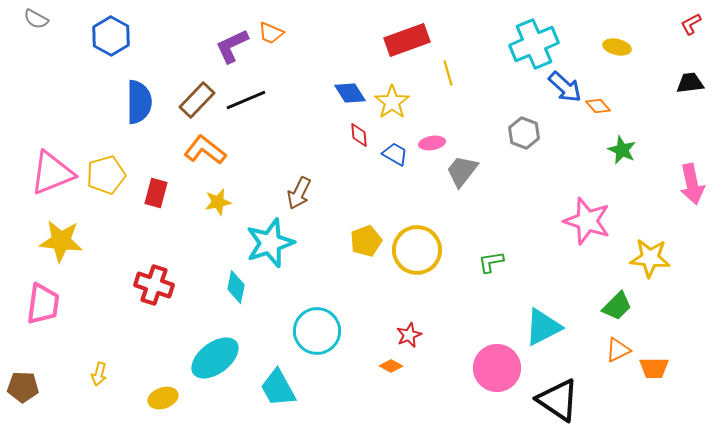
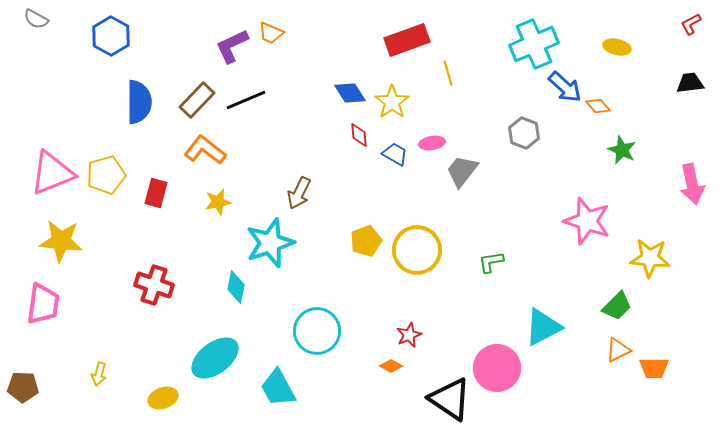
black triangle at (558, 400): moved 108 px left, 1 px up
